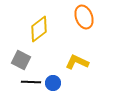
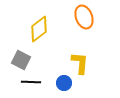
yellow L-shape: moved 3 px right, 1 px down; rotated 70 degrees clockwise
blue circle: moved 11 px right
